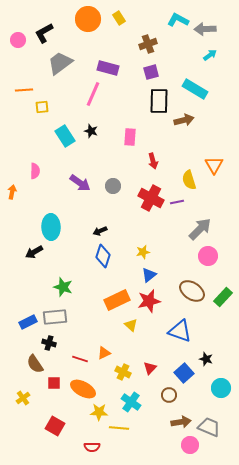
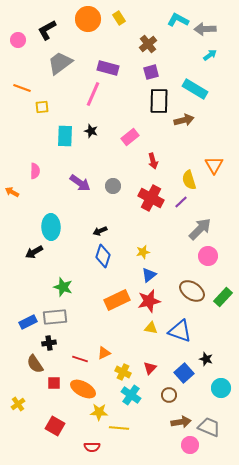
black L-shape at (44, 33): moved 3 px right, 3 px up
brown cross at (148, 44): rotated 18 degrees counterclockwise
orange line at (24, 90): moved 2 px left, 2 px up; rotated 24 degrees clockwise
cyan rectangle at (65, 136): rotated 35 degrees clockwise
pink rectangle at (130, 137): rotated 48 degrees clockwise
orange arrow at (12, 192): rotated 72 degrees counterclockwise
purple line at (177, 202): moved 4 px right; rotated 32 degrees counterclockwise
yellow triangle at (131, 325): moved 20 px right, 3 px down; rotated 32 degrees counterclockwise
black cross at (49, 343): rotated 24 degrees counterclockwise
yellow cross at (23, 398): moved 5 px left, 6 px down
cyan cross at (131, 402): moved 7 px up
